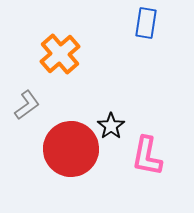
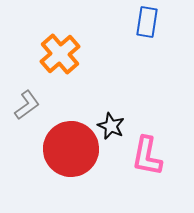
blue rectangle: moved 1 px right, 1 px up
black star: rotated 12 degrees counterclockwise
